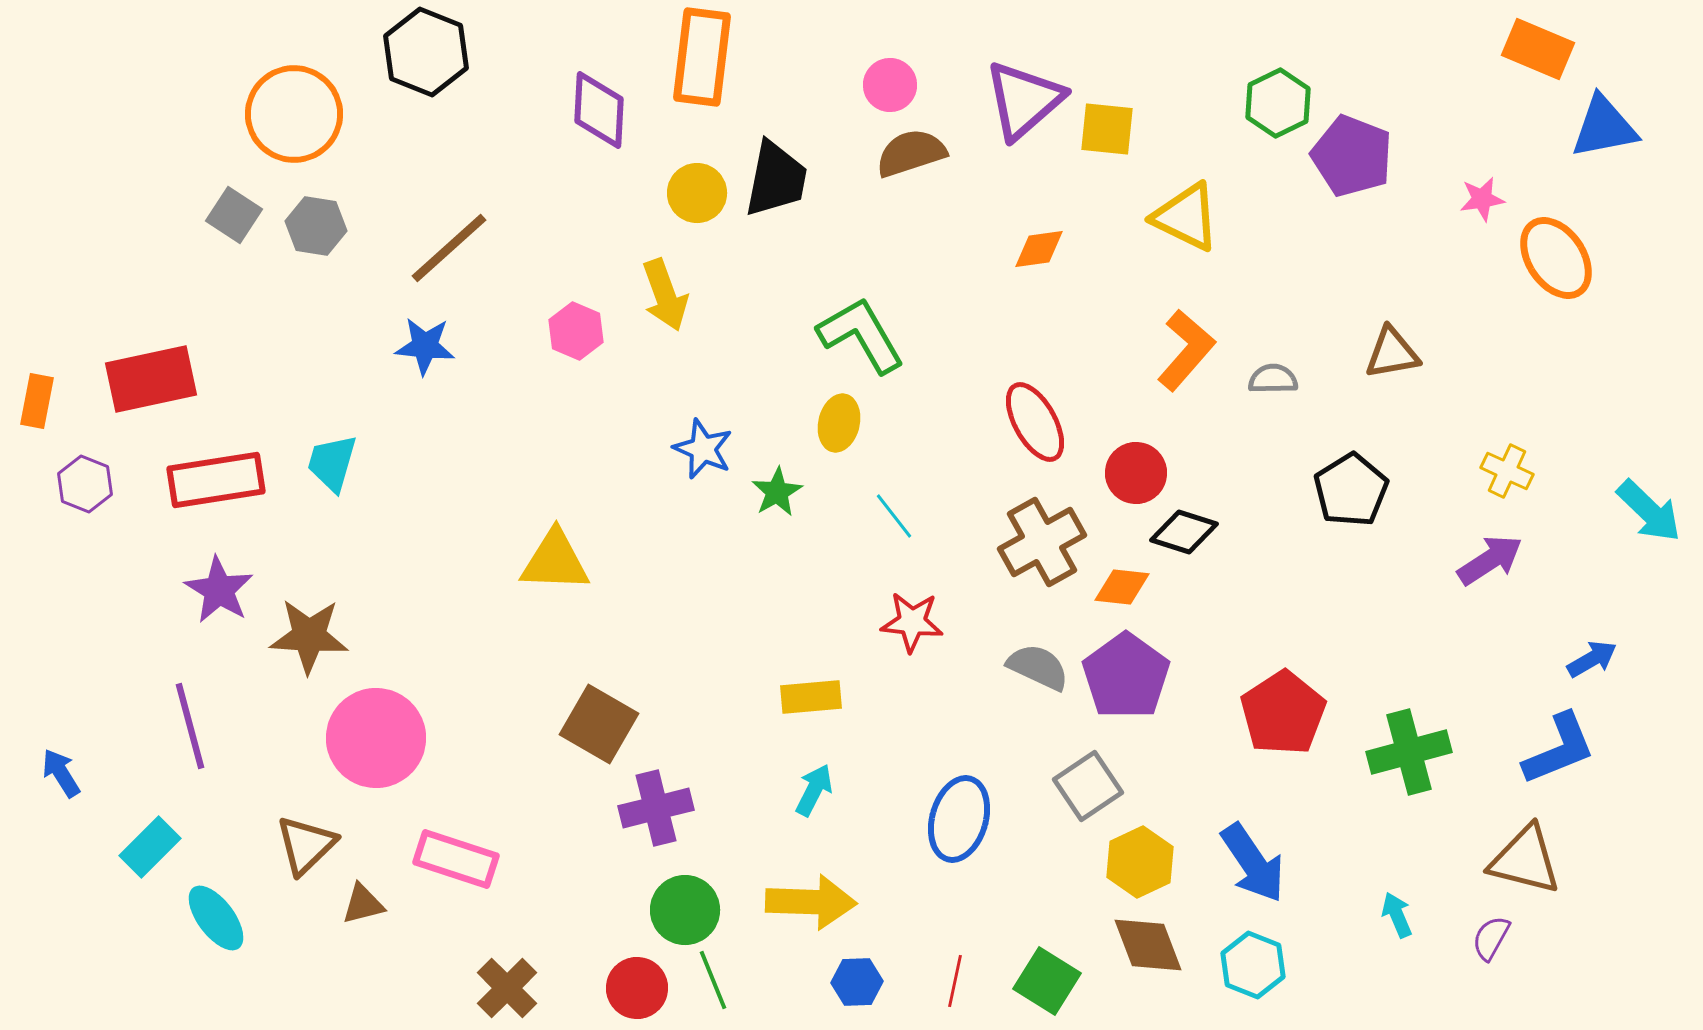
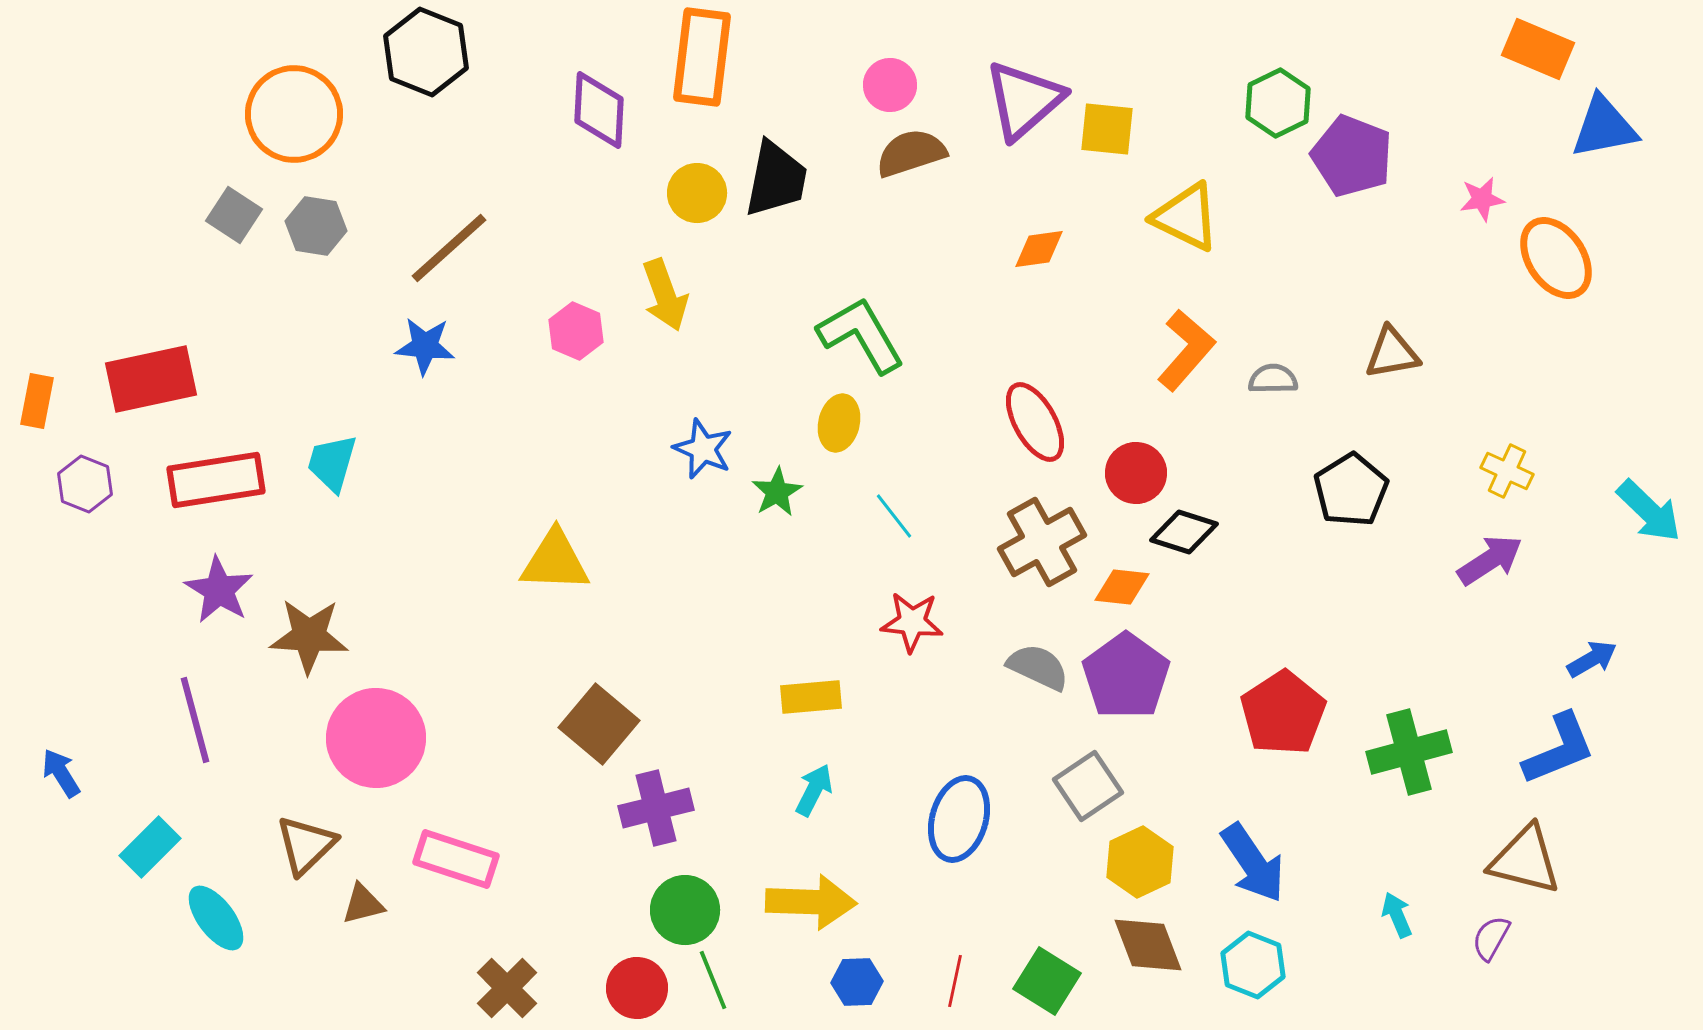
brown square at (599, 724): rotated 10 degrees clockwise
purple line at (190, 726): moved 5 px right, 6 px up
